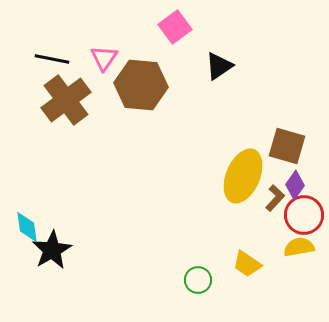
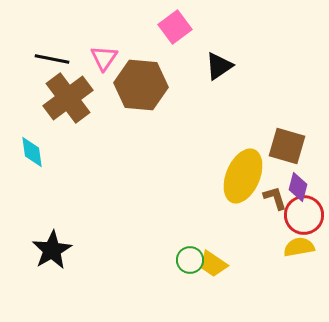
brown cross: moved 2 px right, 2 px up
purple diamond: moved 3 px right, 2 px down; rotated 20 degrees counterclockwise
brown L-shape: rotated 60 degrees counterclockwise
cyan diamond: moved 5 px right, 75 px up
yellow trapezoid: moved 34 px left
green circle: moved 8 px left, 20 px up
